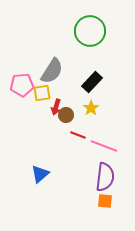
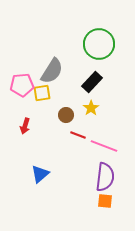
green circle: moved 9 px right, 13 px down
red arrow: moved 31 px left, 19 px down
